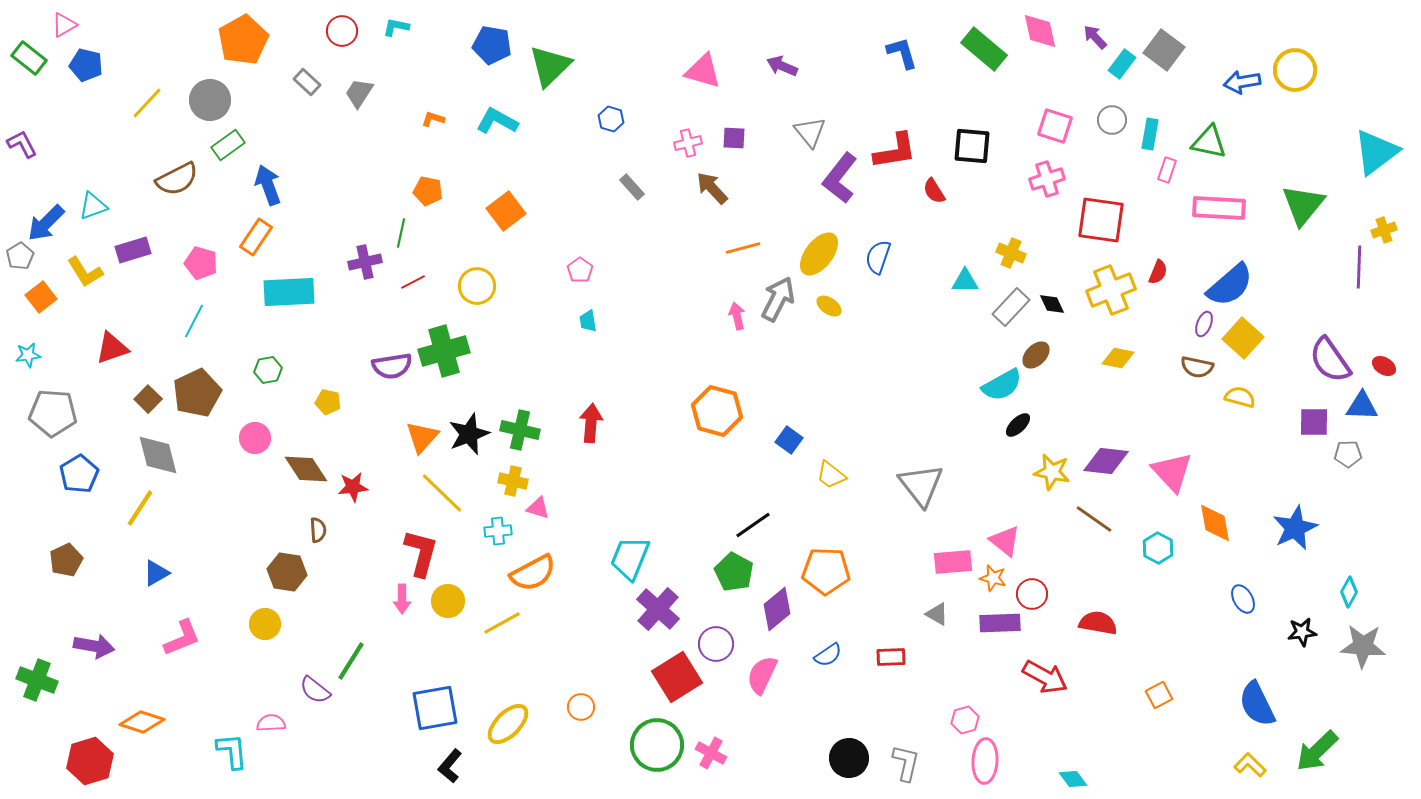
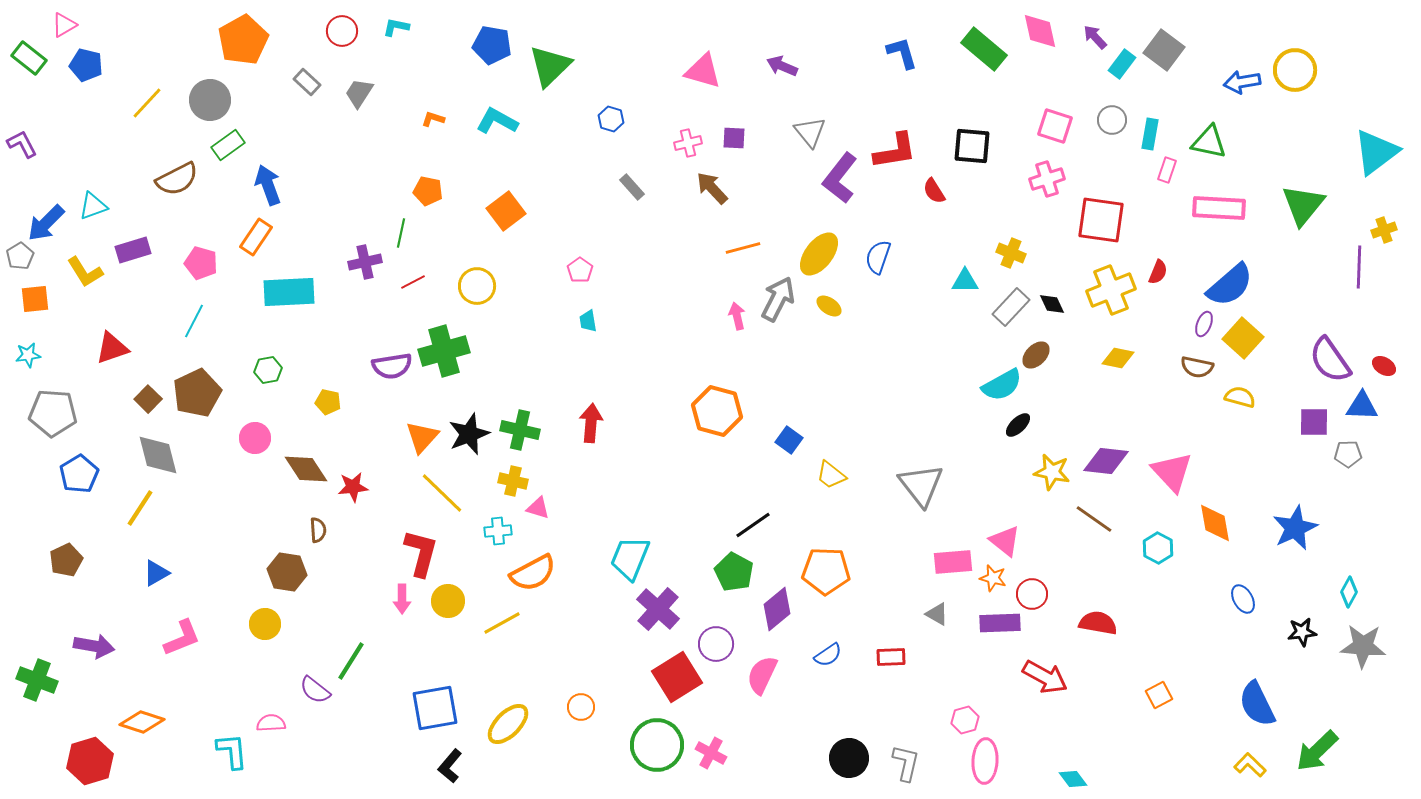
orange square at (41, 297): moved 6 px left, 2 px down; rotated 32 degrees clockwise
